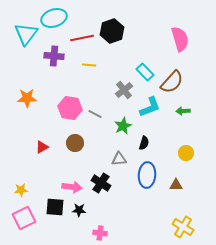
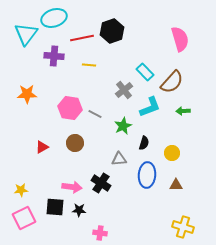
orange star: moved 4 px up
yellow circle: moved 14 px left
yellow cross: rotated 15 degrees counterclockwise
